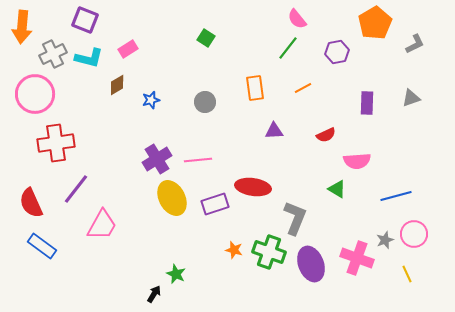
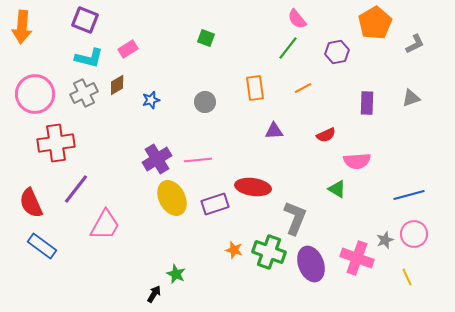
green square at (206, 38): rotated 12 degrees counterclockwise
gray cross at (53, 54): moved 31 px right, 39 px down
blue line at (396, 196): moved 13 px right, 1 px up
pink trapezoid at (102, 225): moved 3 px right
yellow line at (407, 274): moved 3 px down
